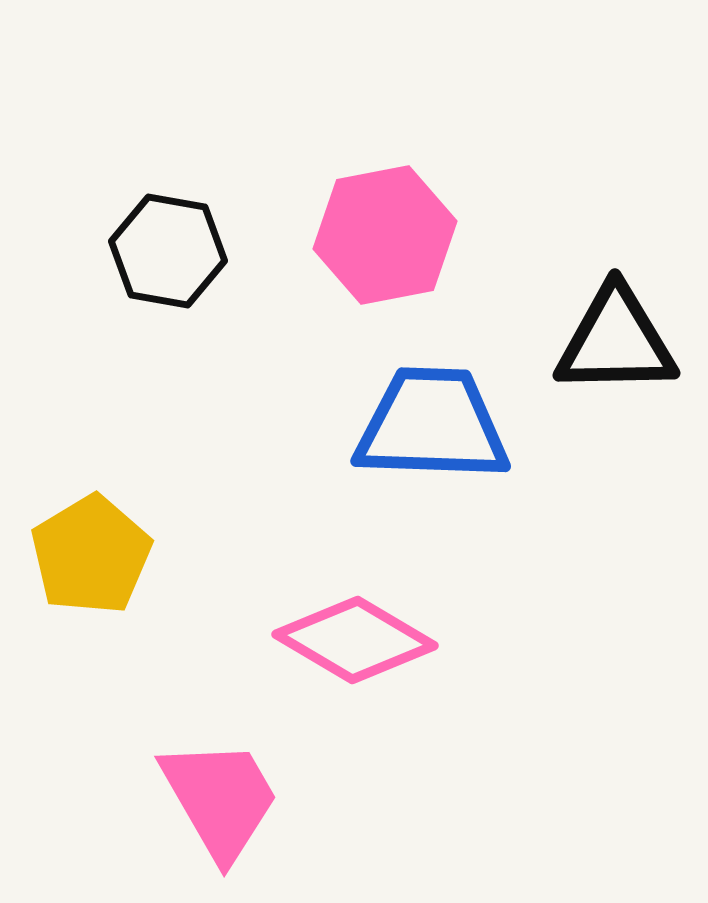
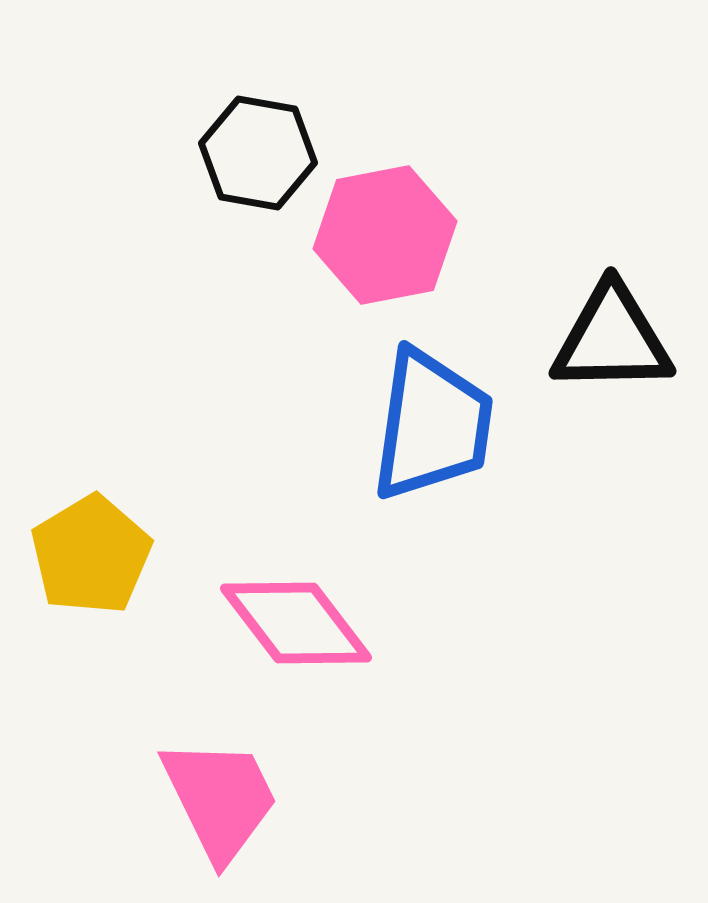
black hexagon: moved 90 px right, 98 px up
black triangle: moved 4 px left, 2 px up
blue trapezoid: rotated 96 degrees clockwise
pink diamond: moved 59 px left, 17 px up; rotated 22 degrees clockwise
pink trapezoid: rotated 4 degrees clockwise
